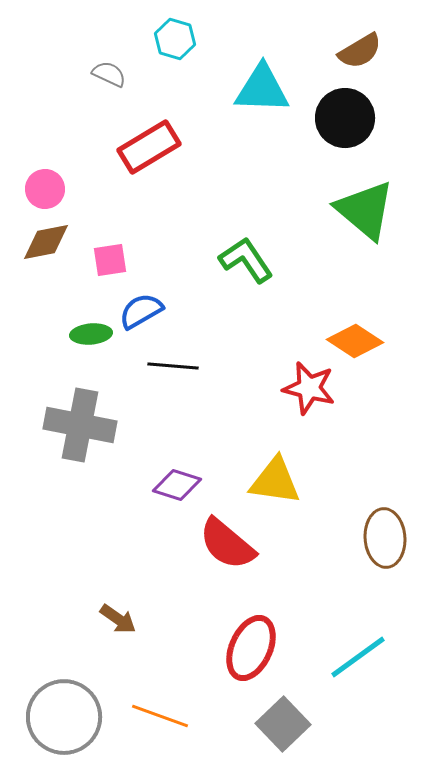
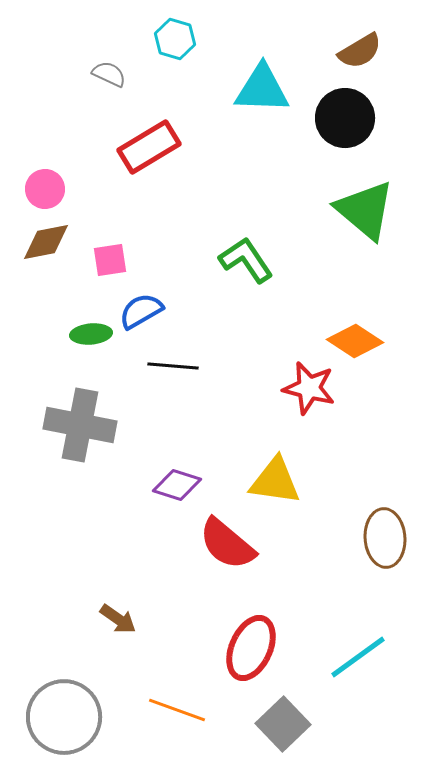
orange line: moved 17 px right, 6 px up
